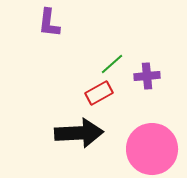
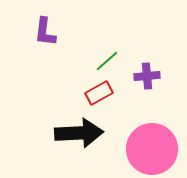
purple L-shape: moved 4 px left, 9 px down
green line: moved 5 px left, 3 px up
